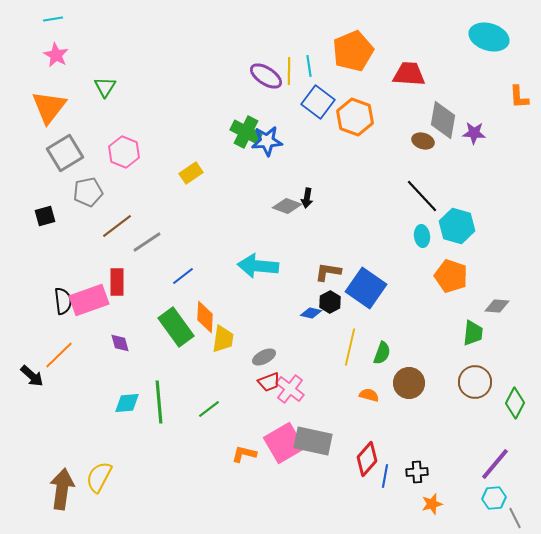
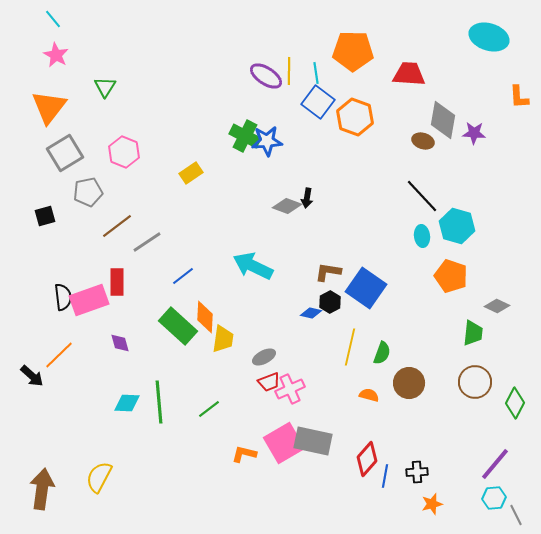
cyan line at (53, 19): rotated 60 degrees clockwise
orange pentagon at (353, 51): rotated 24 degrees clockwise
cyan line at (309, 66): moved 7 px right, 7 px down
green cross at (246, 132): moved 1 px left, 4 px down
cyan arrow at (258, 266): moved 5 px left; rotated 21 degrees clockwise
black semicircle at (63, 301): moved 4 px up
gray diamond at (497, 306): rotated 20 degrees clockwise
green rectangle at (176, 327): moved 2 px right, 1 px up; rotated 12 degrees counterclockwise
pink cross at (290, 389): rotated 28 degrees clockwise
cyan diamond at (127, 403): rotated 8 degrees clockwise
brown arrow at (62, 489): moved 20 px left
gray line at (515, 518): moved 1 px right, 3 px up
